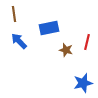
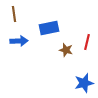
blue arrow: rotated 132 degrees clockwise
blue star: moved 1 px right
